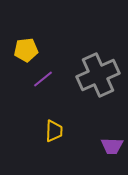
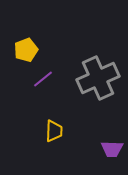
yellow pentagon: rotated 15 degrees counterclockwise
gray cross: moved 3 px down
purple trapezoid: moved 3 px down
